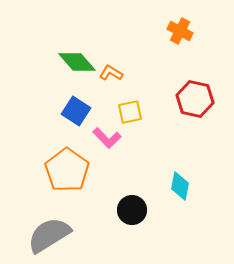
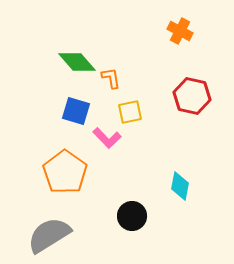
orange L-shape: moved 5 px down; rotated 50 degrees clockwise
red hexagon: moved 3 px left, 3 px up
blue square: rotated 16 degrees counterclockwise
orange pentagon: moved 2 px left, 2 px down
black circle: moved 6 px down
